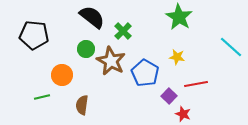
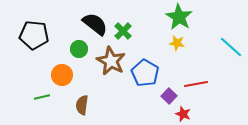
black semicircle: moved 3 px right, 7 px down
green circle: moved 7 px left
yellow star: moved 14 px up
